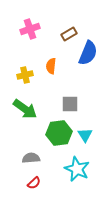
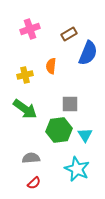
green hexagon: moved 3 px up
